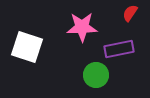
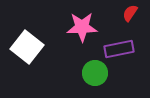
white square: rotated 20 degrees clockwise
green circle: moved 1 px left, 2 px up
